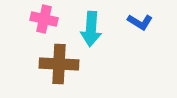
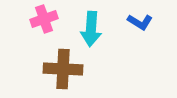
pink cross: rotated 32 degrees counterclockwise
brown cross: moved 4 px right, 5 px down
